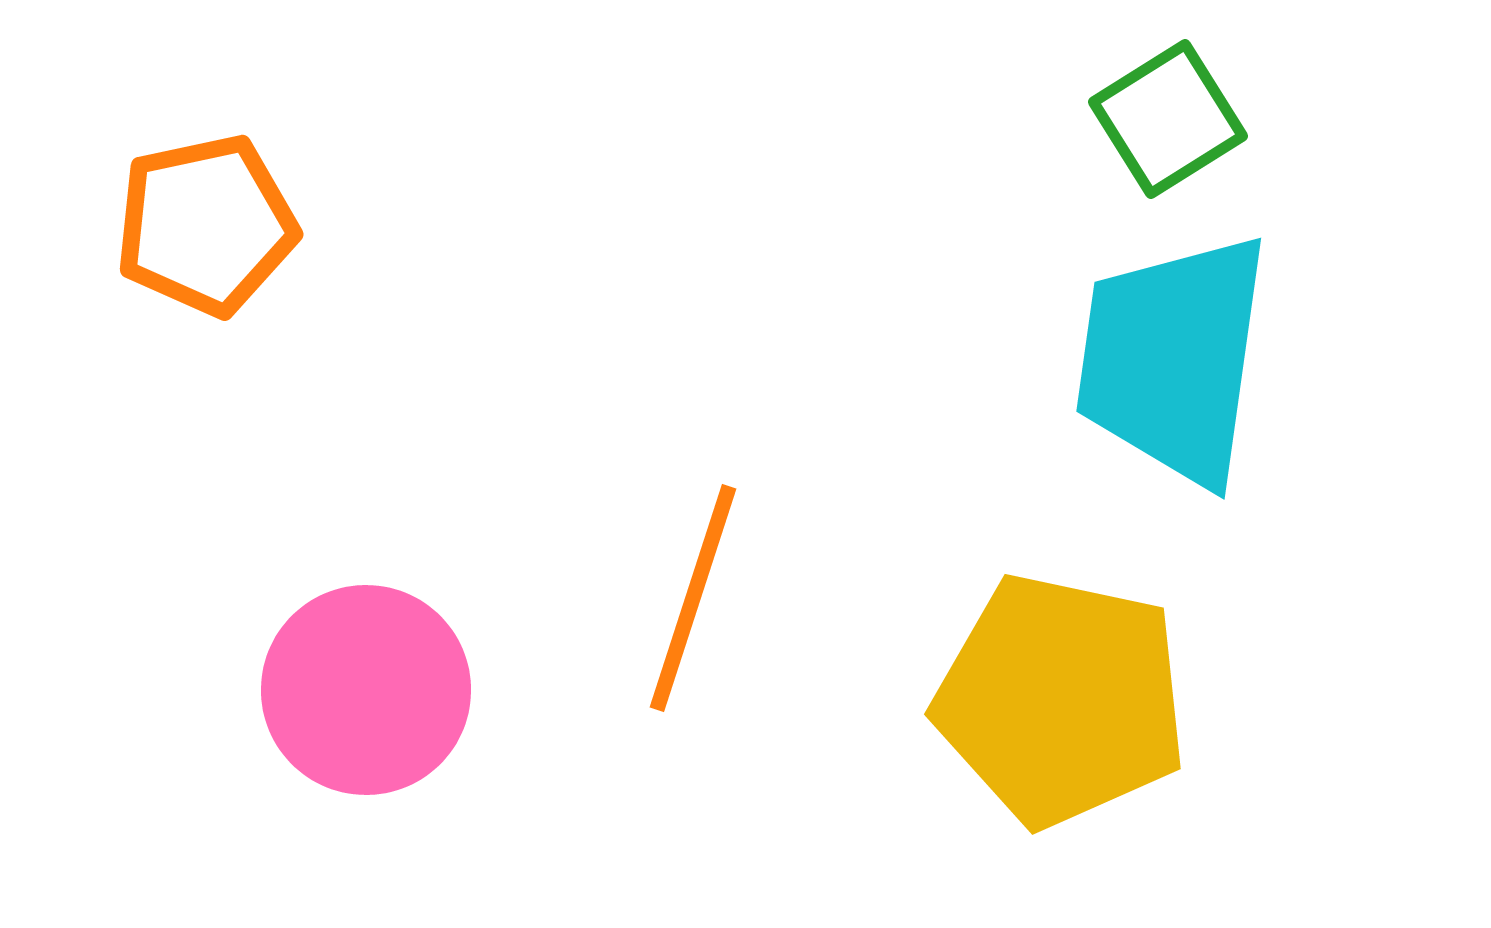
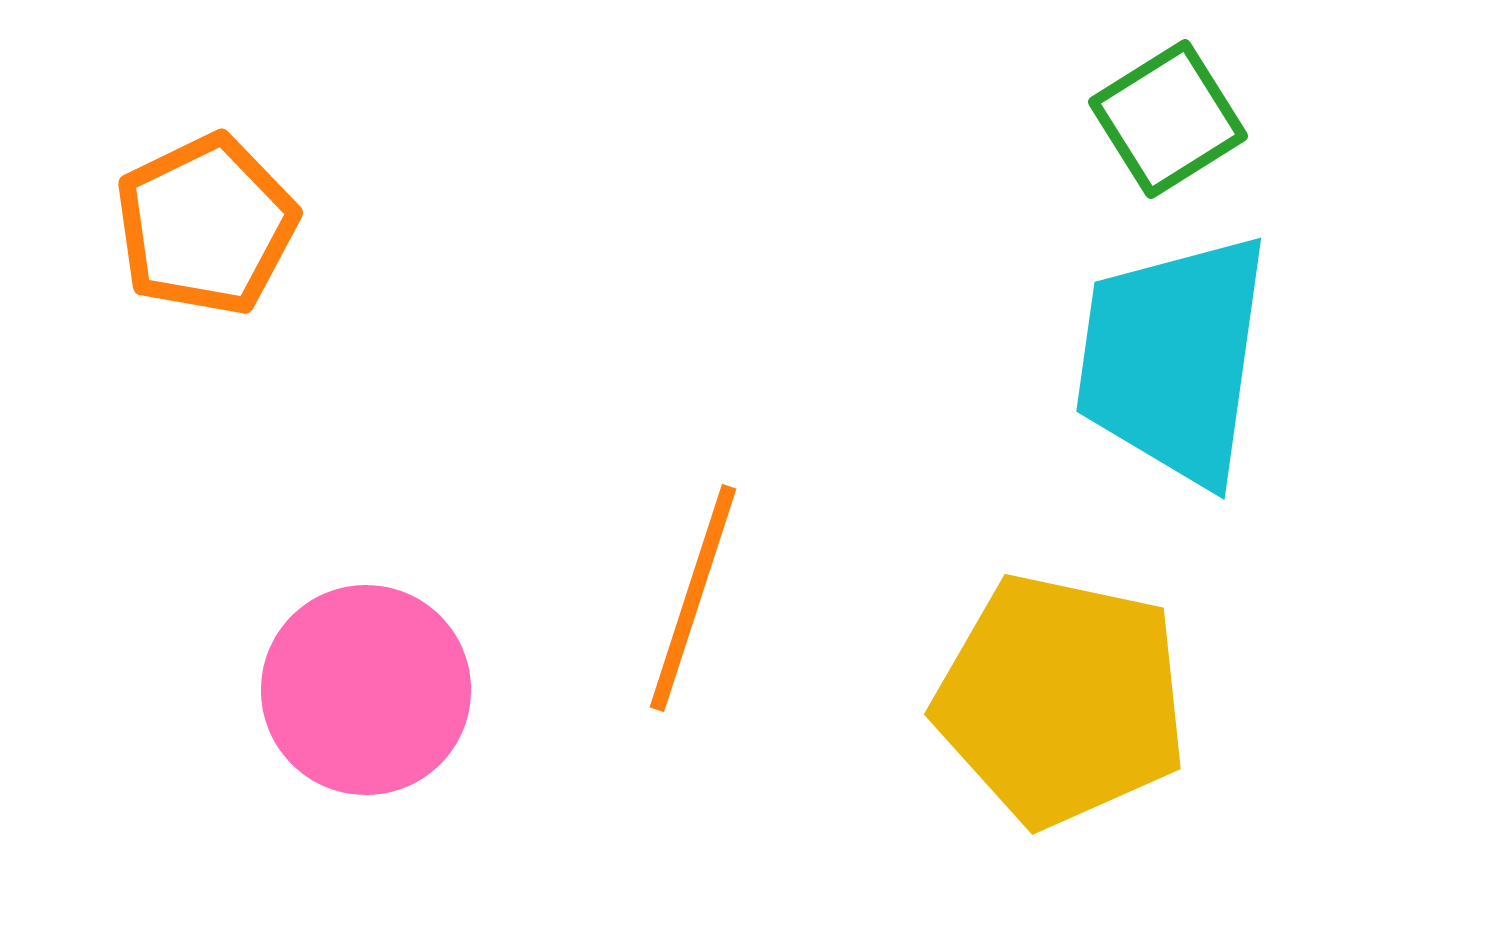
orange pentagon: rotated 14 degrees counterclockwise
